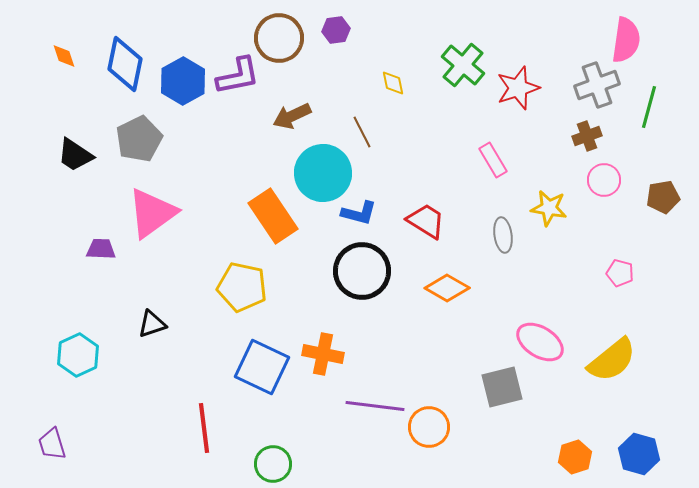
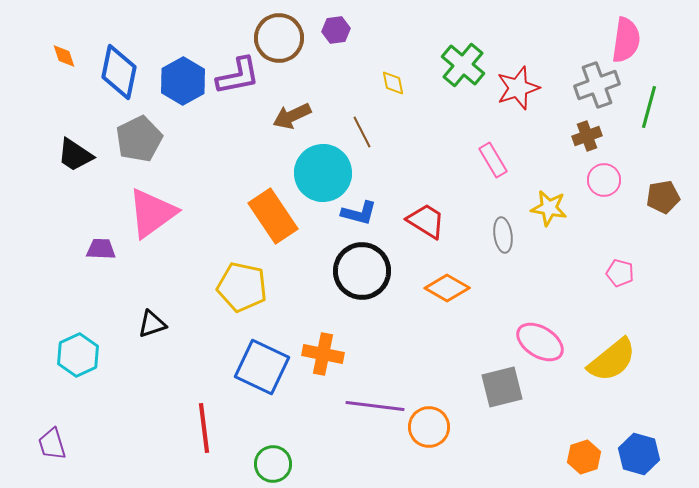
blue diamond at (125, 64): moved 6 px left, 8 px down
orange hexagon at (575, 457): moved 9 px right
